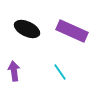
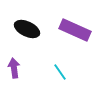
purple rectangle: moved 3 px right, 1 px up
purple arrow: moved 3 px up
